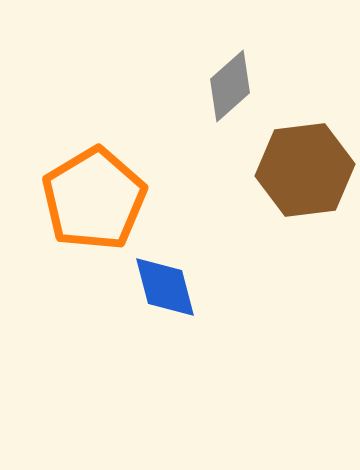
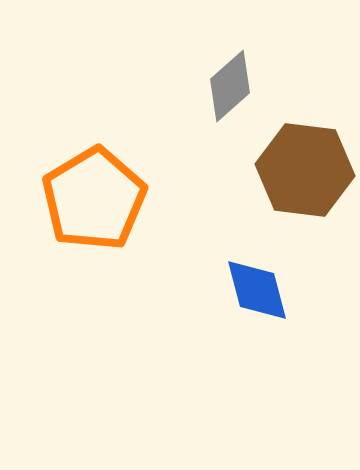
brown hexagon: rotated 14 degrees clockwise
blue diamond: moved 92 px right, 3 px down
